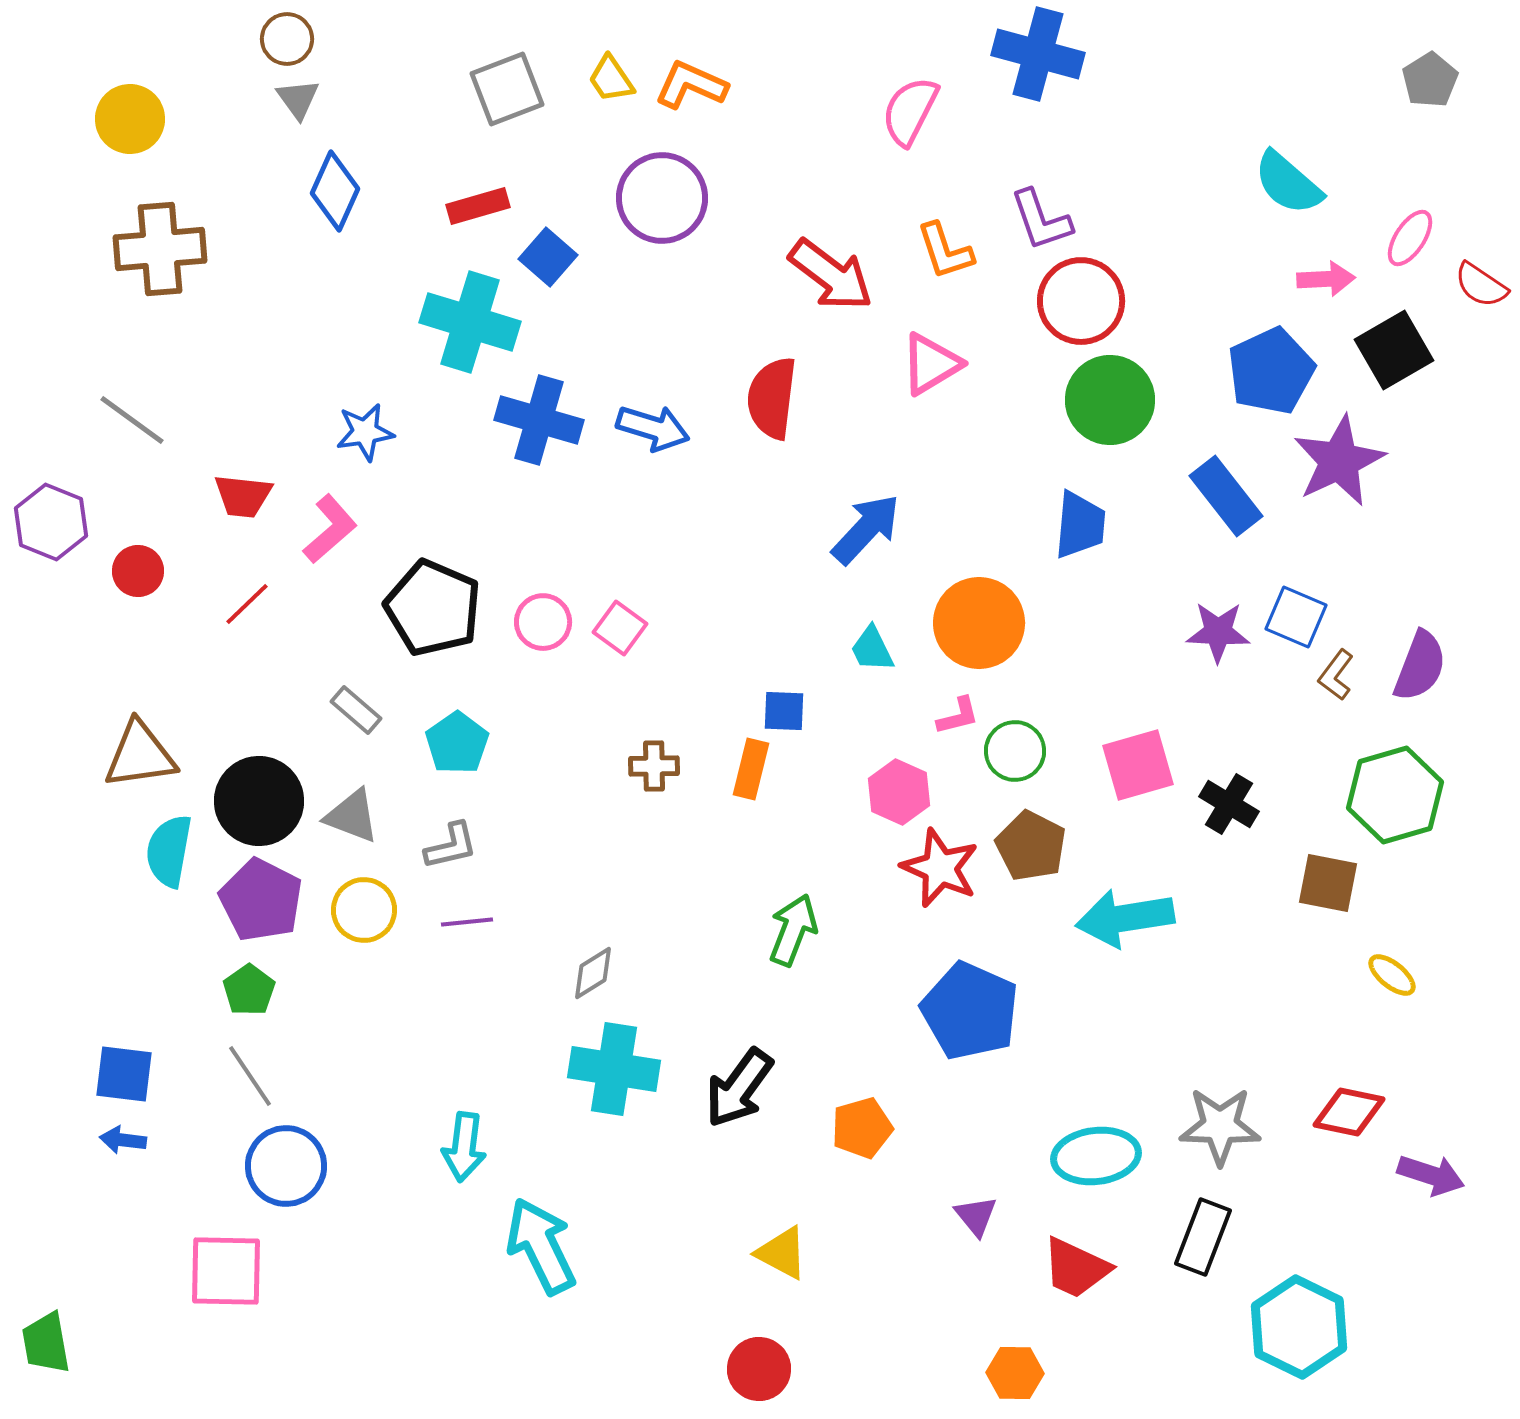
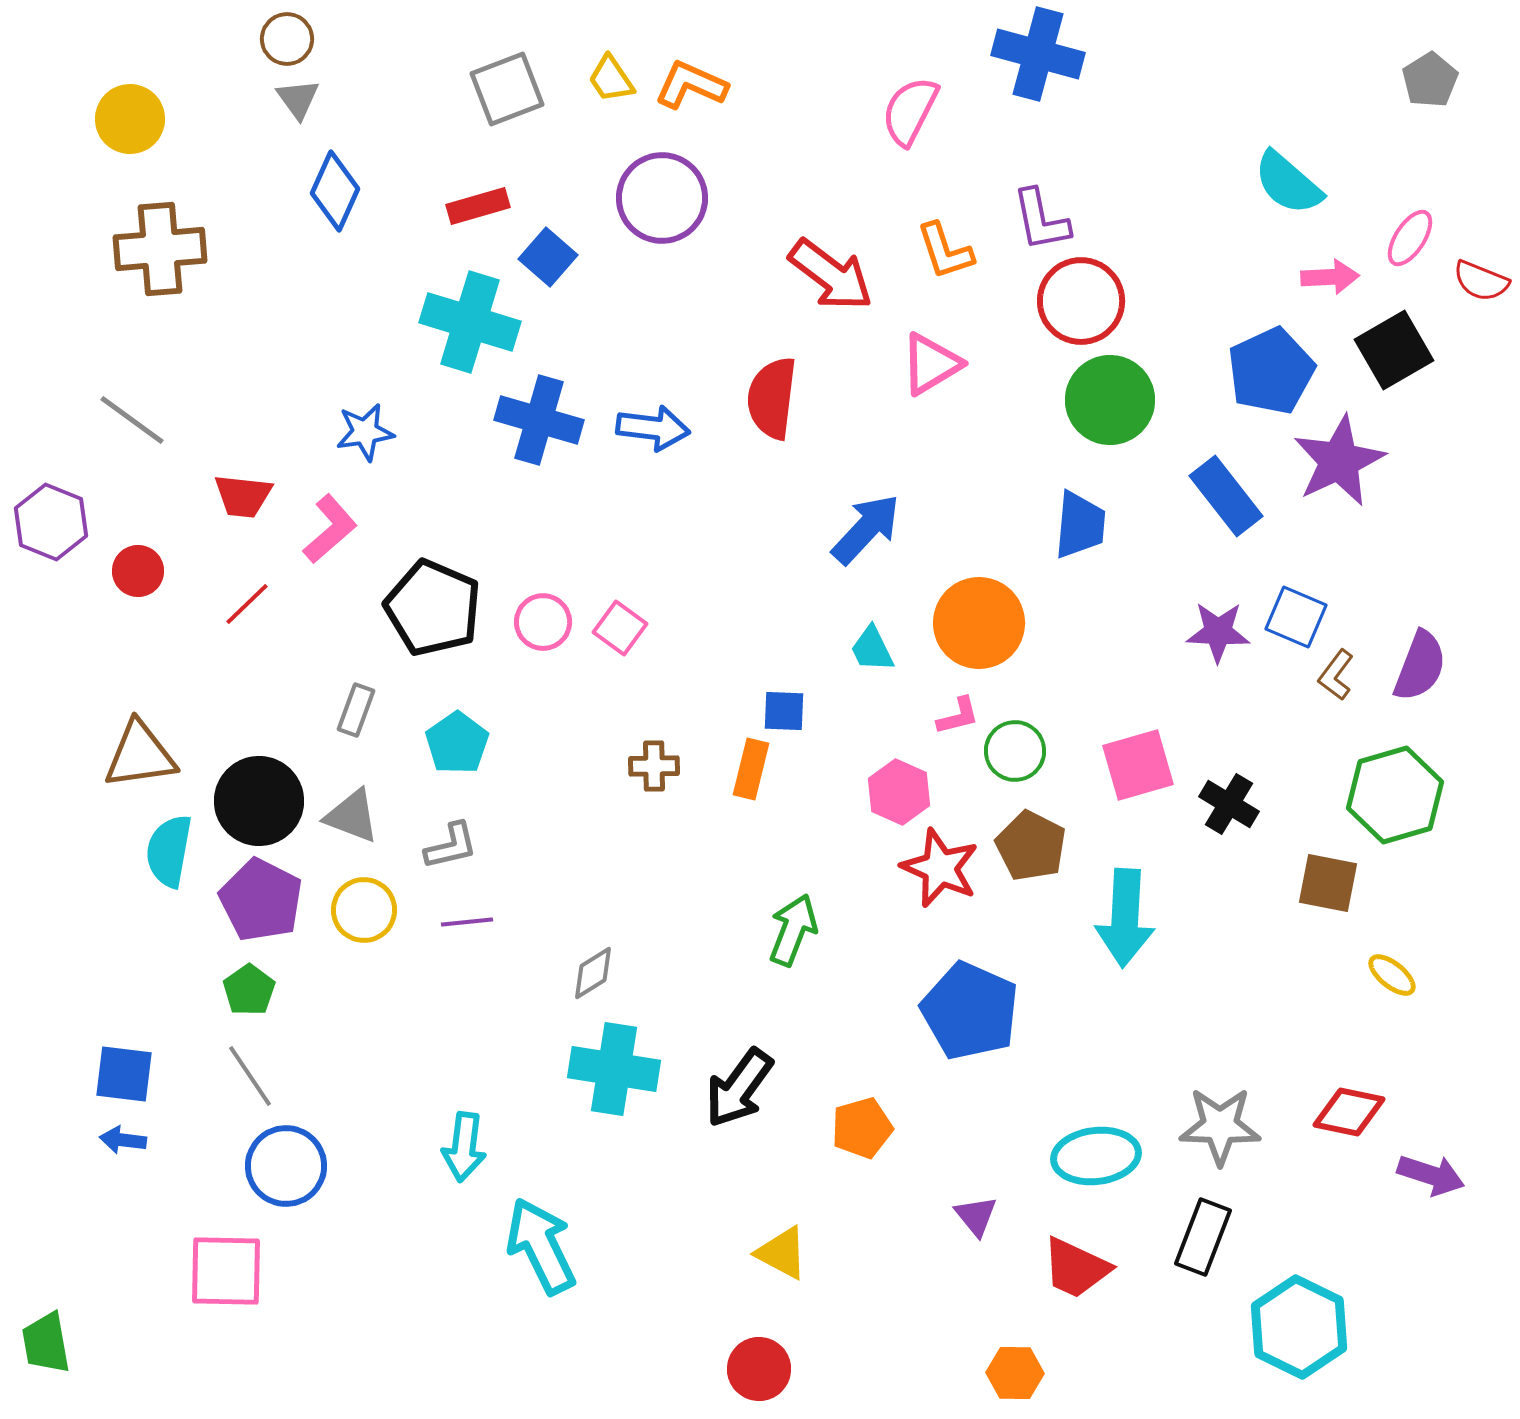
purple L-shape at (1041, 220): rotated 8 degrees clockwise
pink arrow at (1326, 279): moved 4 px right, 2 px up
red semicircle at (1481, 285): moved 4 px up; rotated 12 degrees counterclockwise
blue arrow at (653, 428): rotated 10 degrees counterclockwise
gray rectangle at (356, 710): rotated 69 degrees clockwise
cyan arrow at (1125, 918): rotated 78 degrees counterclockwise
